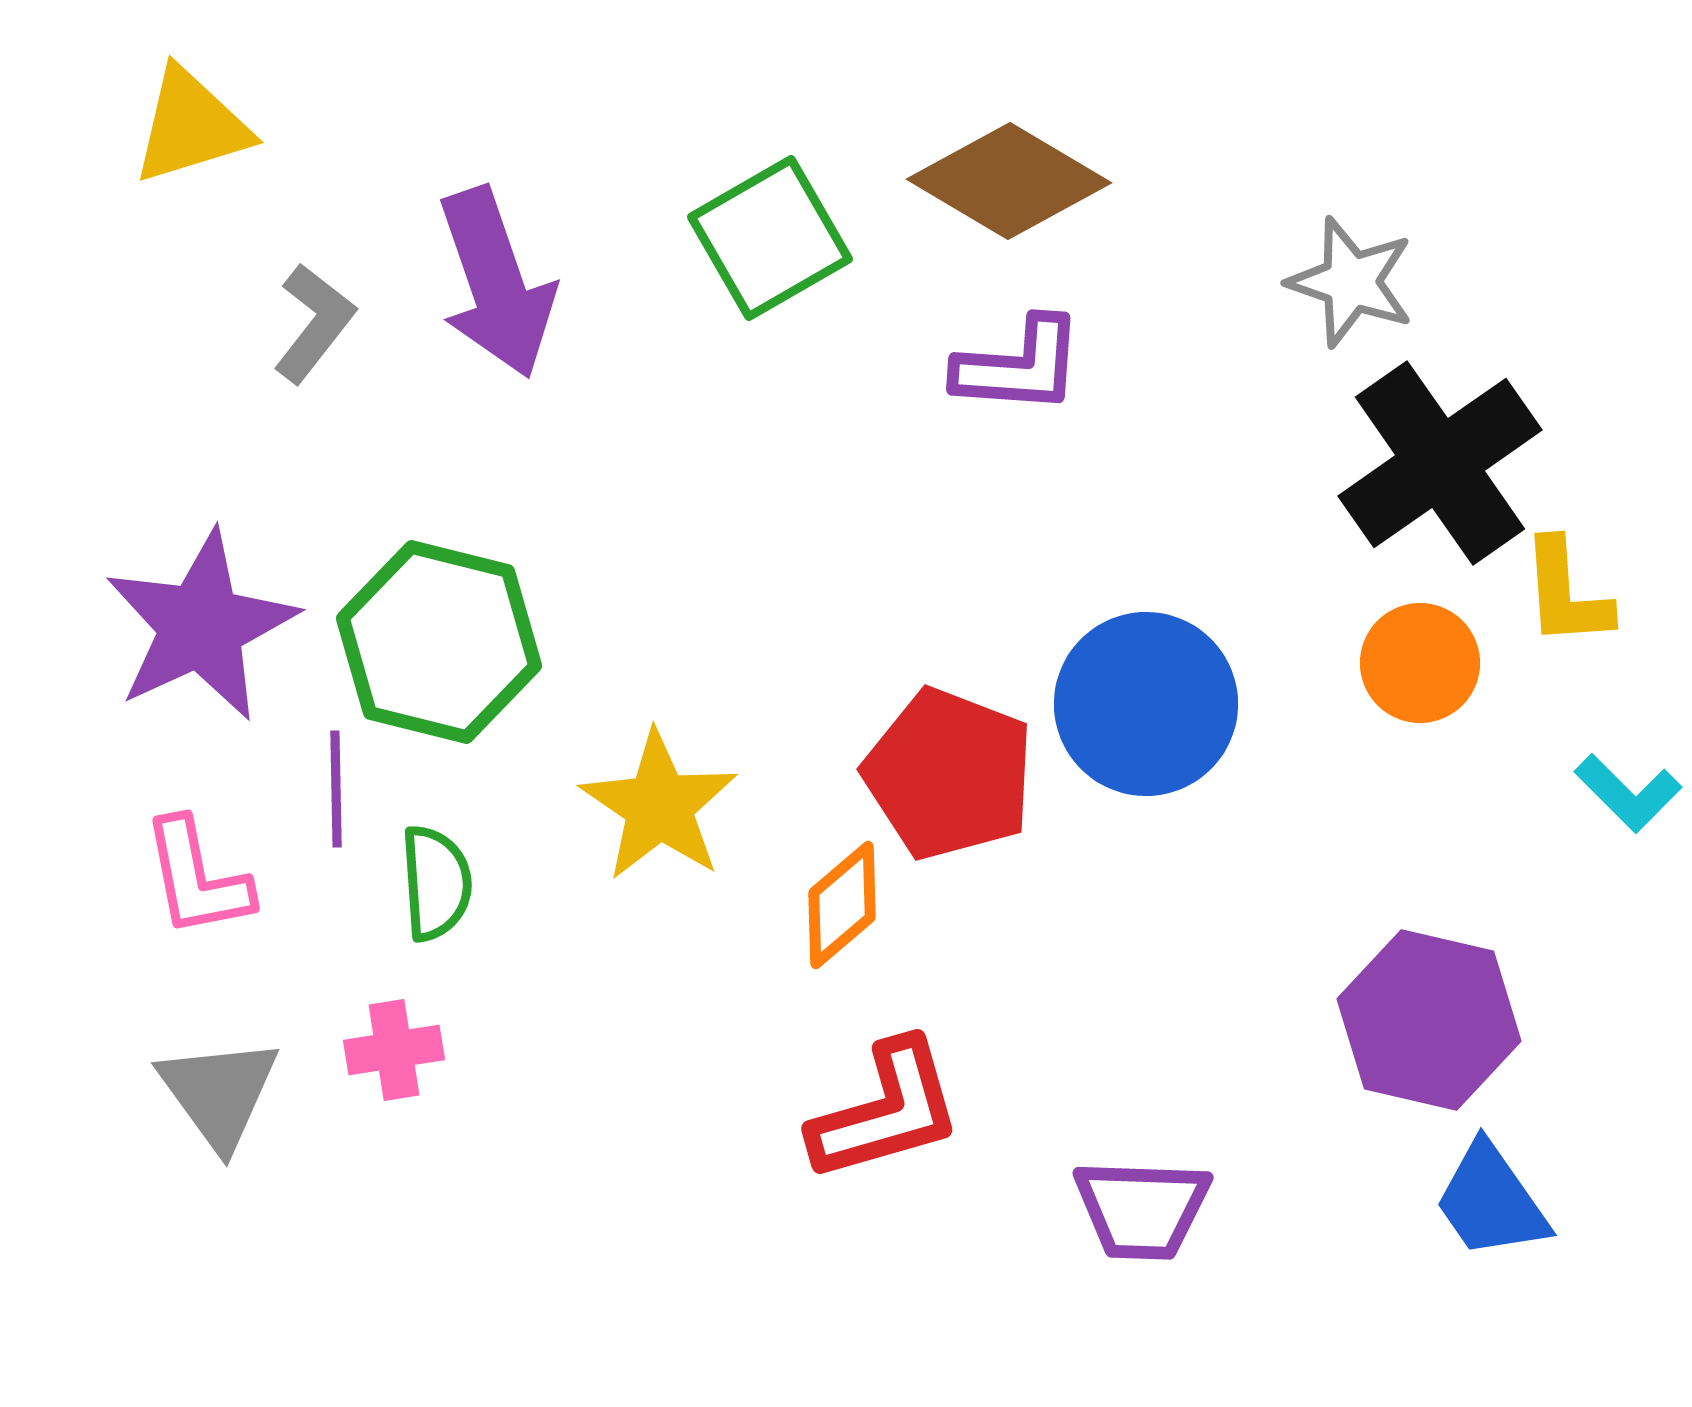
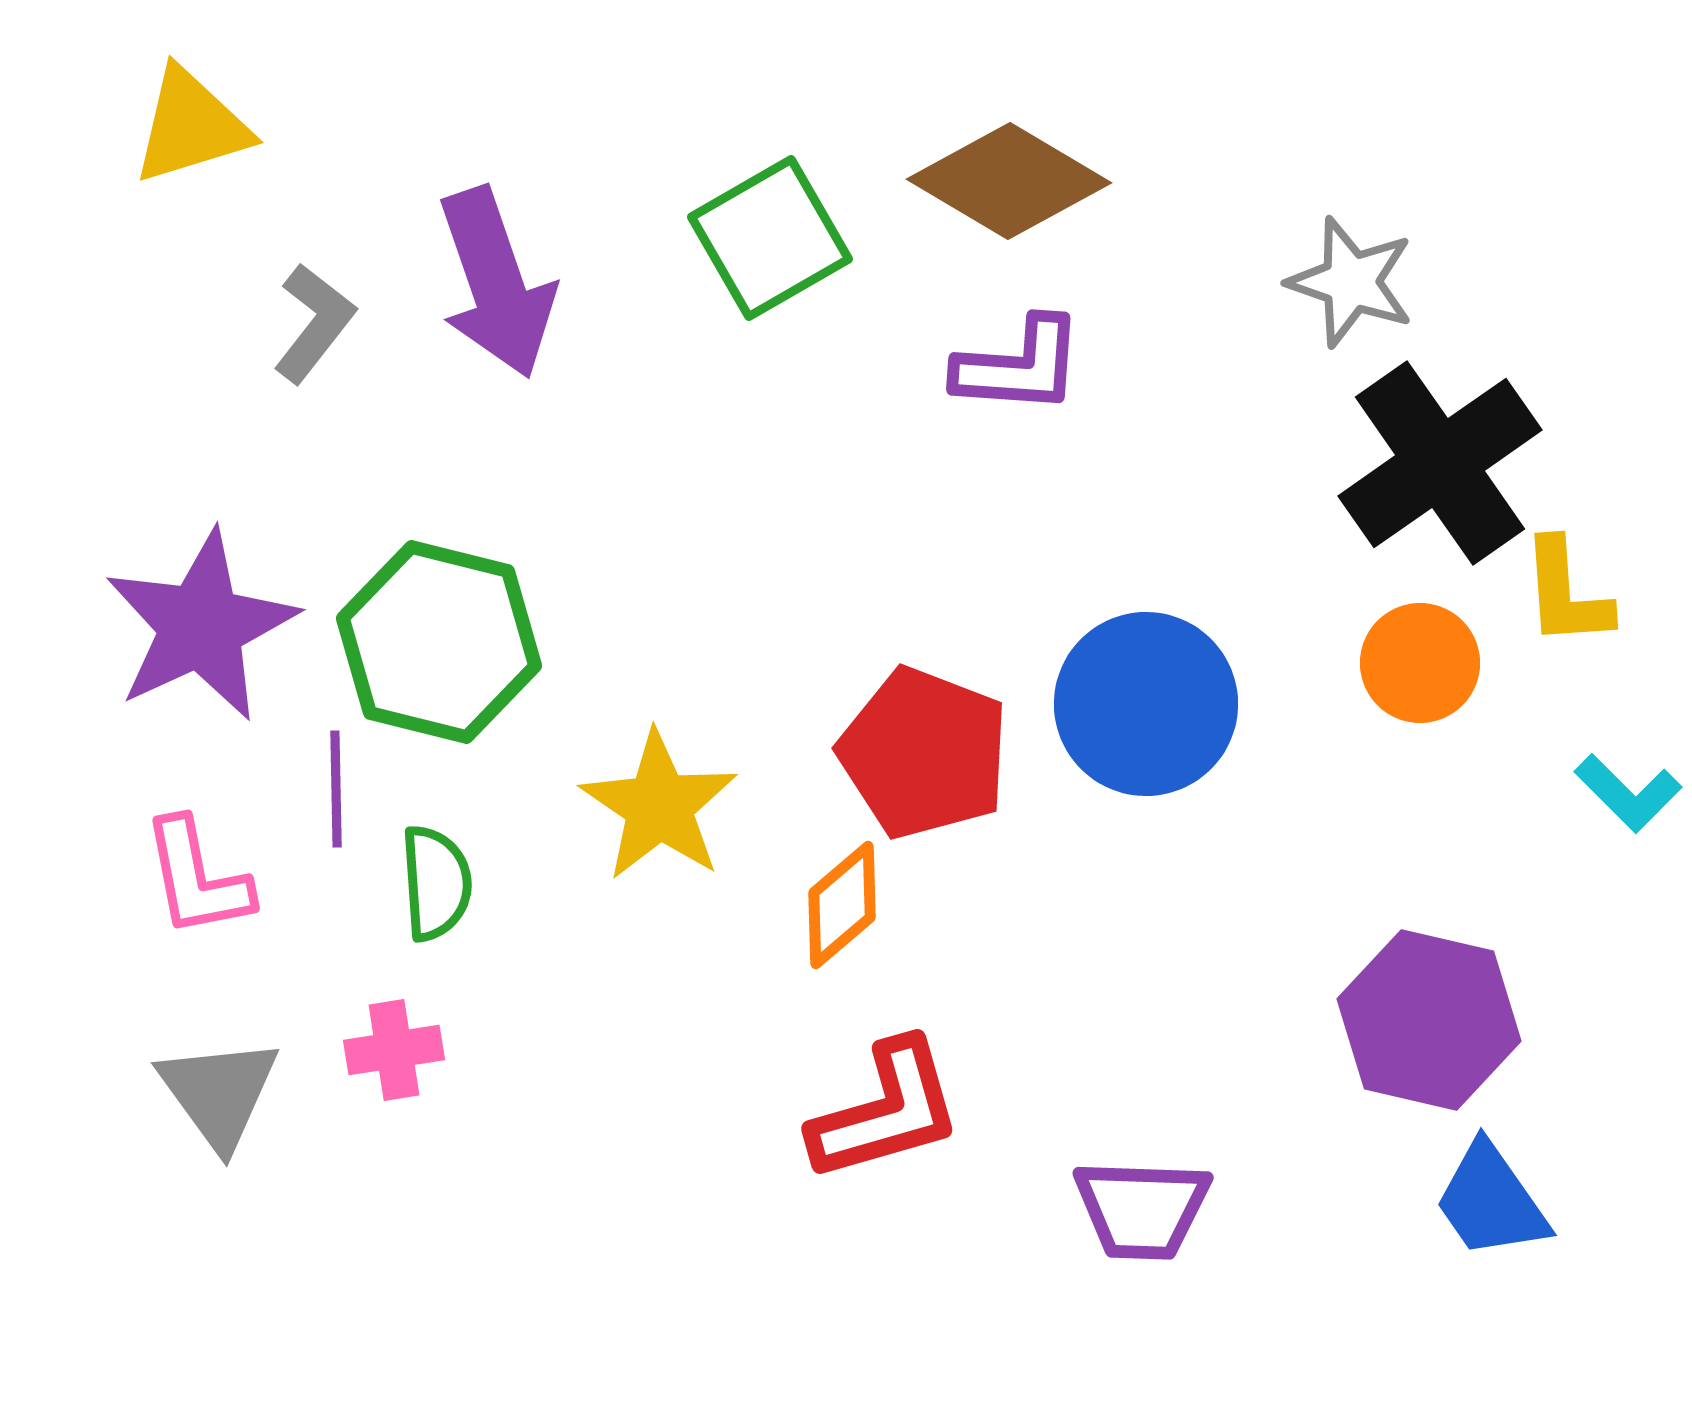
red pentagon: moved 25 px left, 21 px up
